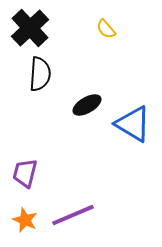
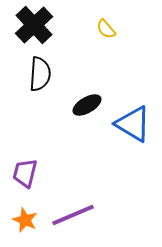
black cross: moved 4 px right, 3 px up
